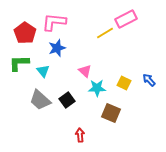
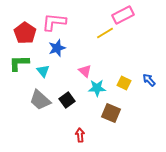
pink rectangle: moved 3 px left, 4 px up
